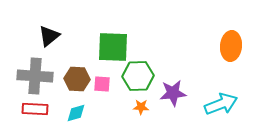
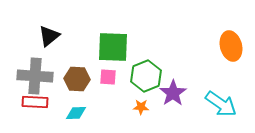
orange ellipse: rotated 20 degrees counterclockwise
green hexagon: moved 8 px right; rotated 20 degrees counterclockwise
pink square: moved 6 px right, 7 px up
purple star: rotated 28 degrees counterclockwise
cyan arrow: rotated 56 degrees clockwise
red rectangle: moved 7 px up
cyan diamond: rotated 15 degrees clockwise
